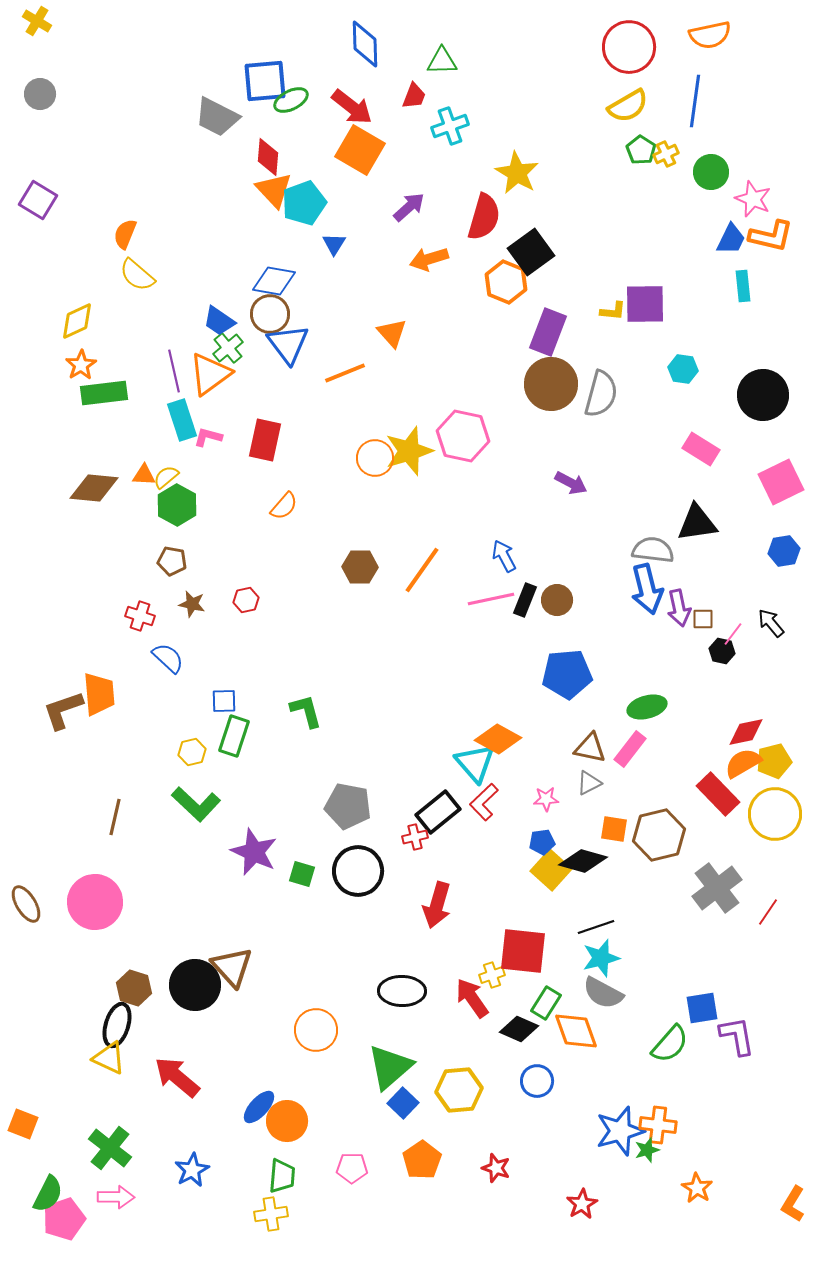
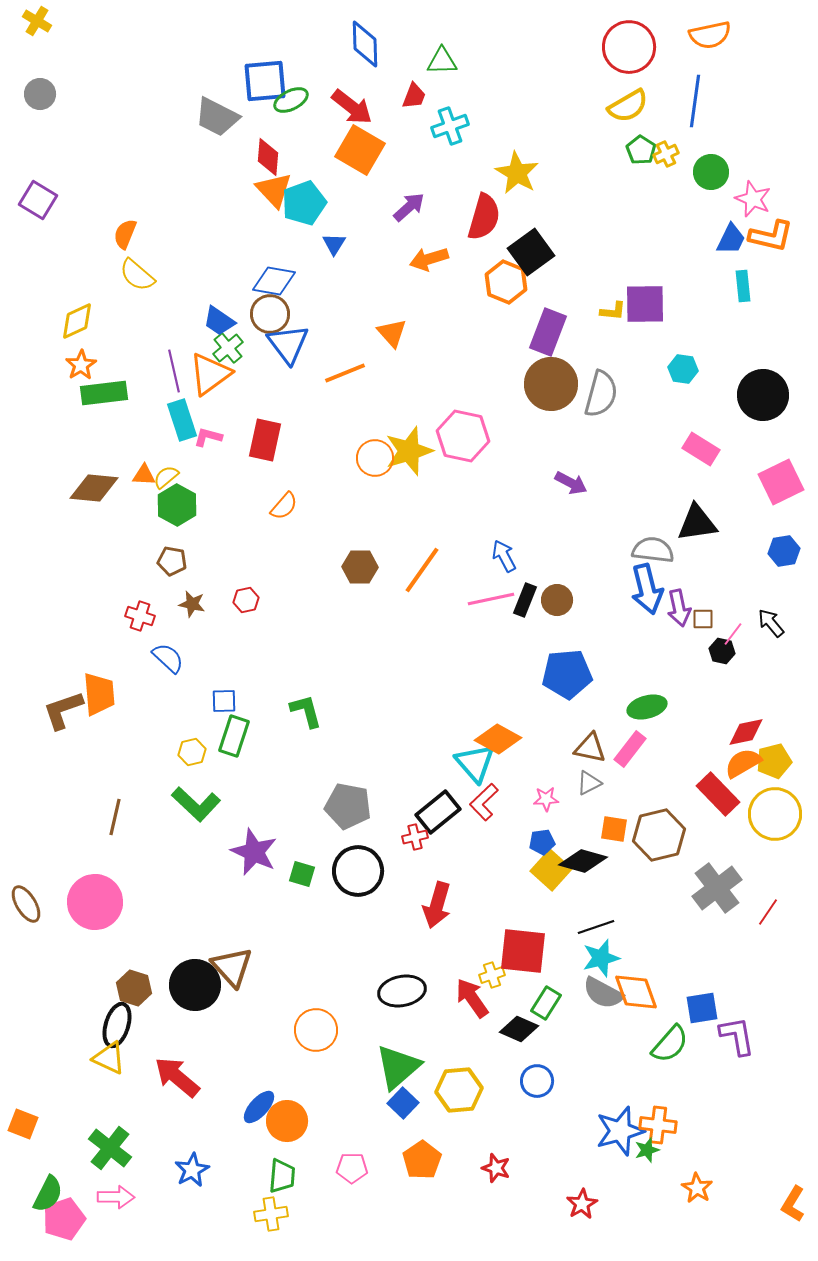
black ellipse at (402, 991): rotated 12 degrees counterclockwise
orange diamond at (576, 1031): moved 60 px right, 39 px up
green triangle at (390, 1067): moved 8 px right
